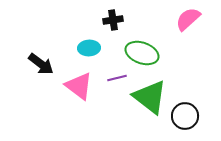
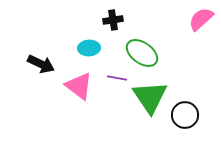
pink semicircle: moved 13 px right
green ellipse: rotated 16 degrees clockwise
black arrow: rotated 12 degrees counterclockwise
purple line: rotated 24 degrees clockwise
green triangle: rotated 18 degrees clockwise
black circle: moved 1 px up
